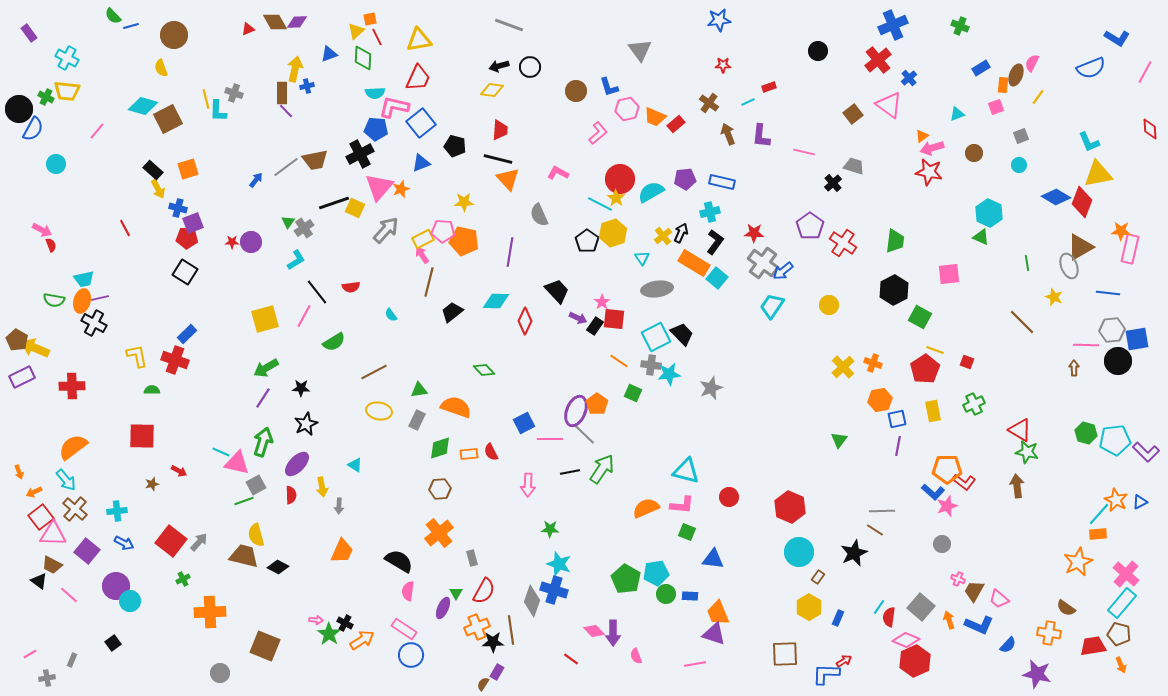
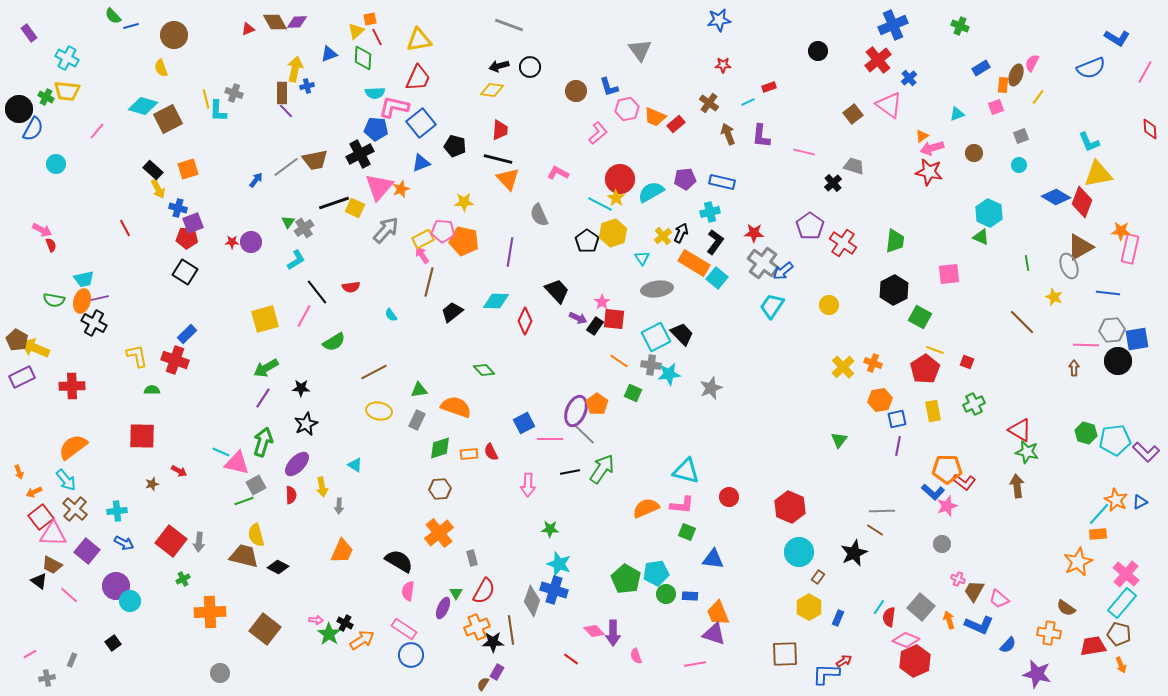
gray arrow at (199, 542): rotated 144 degrees clockwise
brown square at (265, 646): moved 17 px up; rotated 16 degrees clockwise
